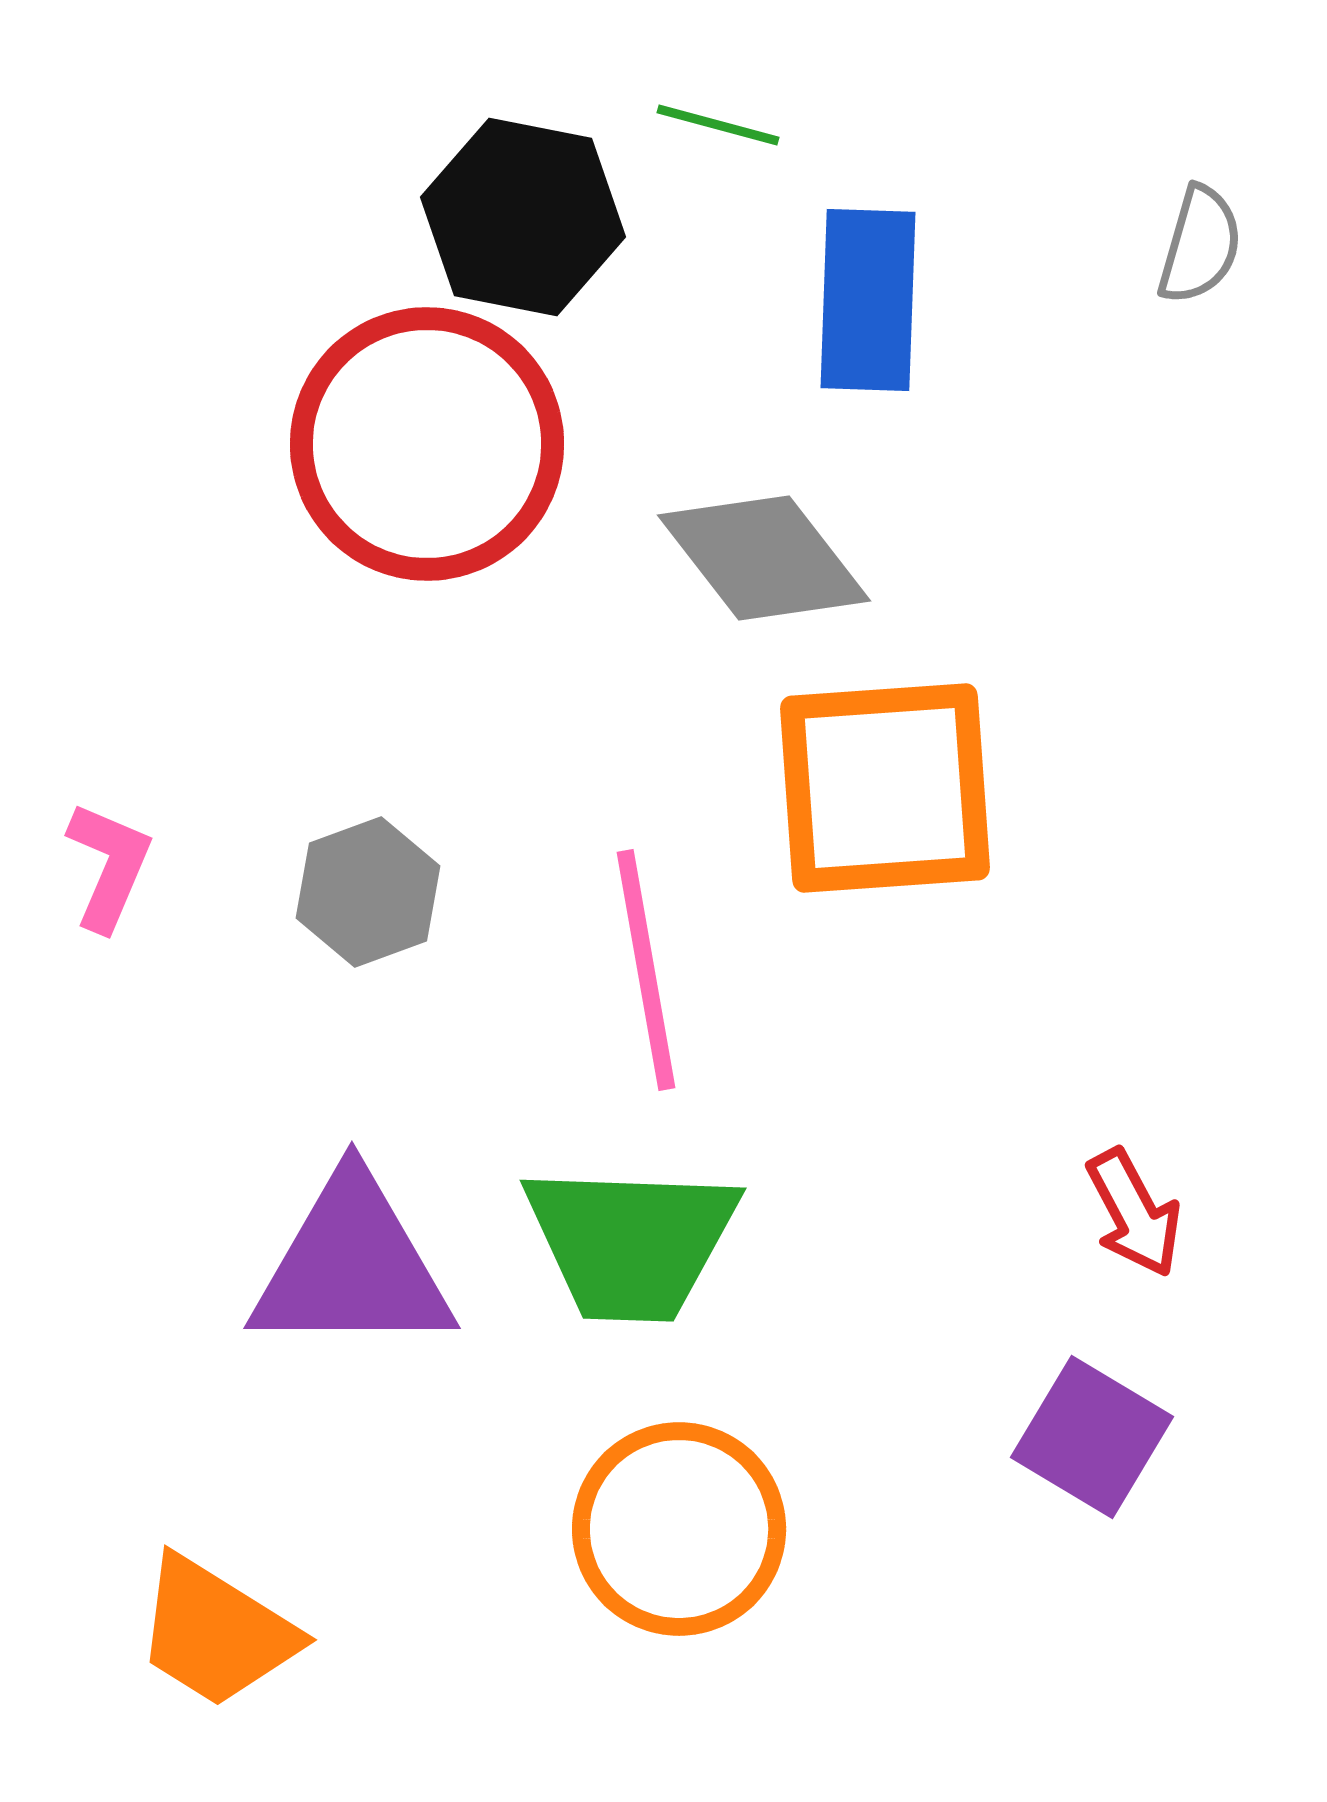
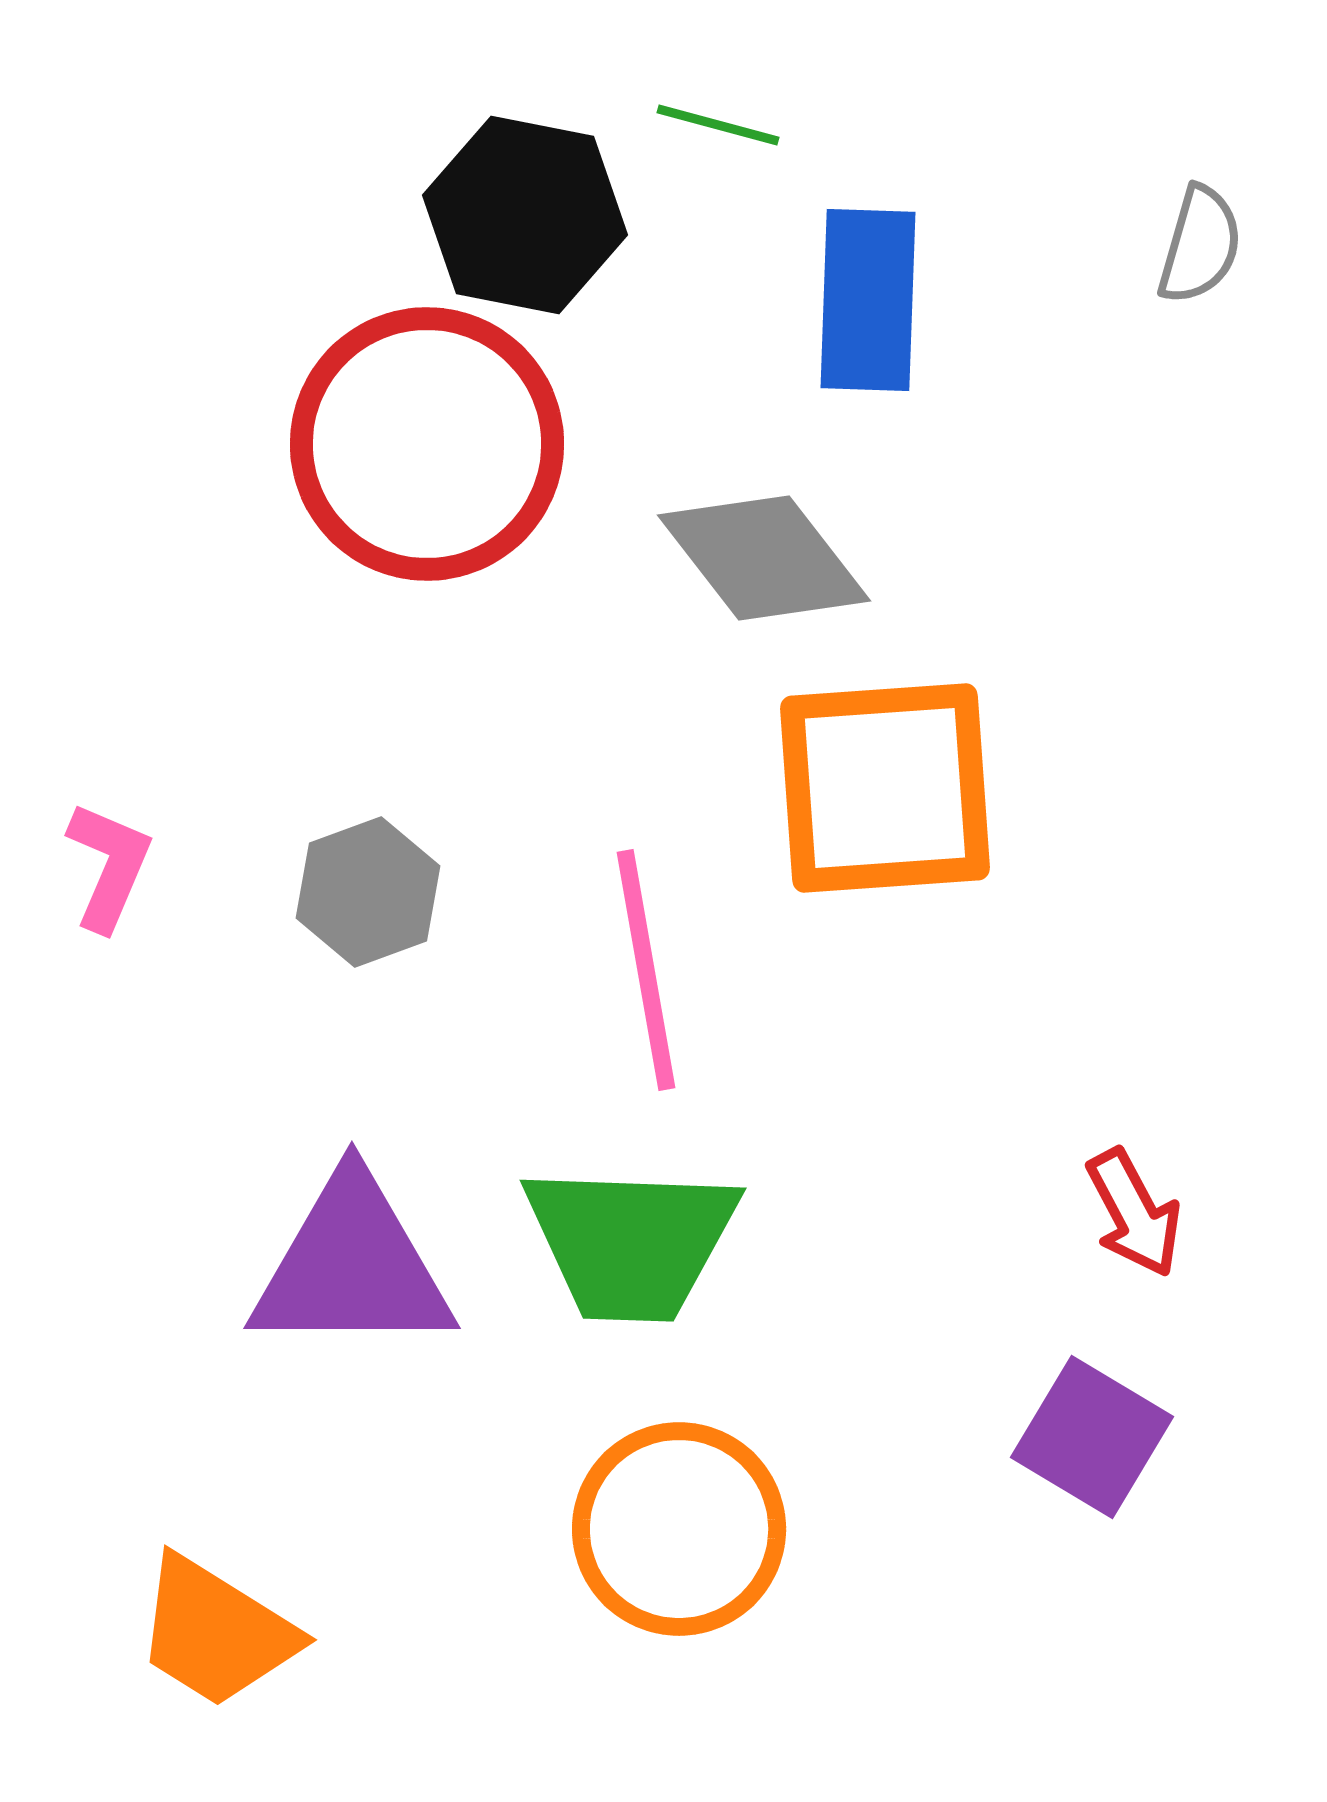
black hexagon: moved 2 px right, 2 px up
